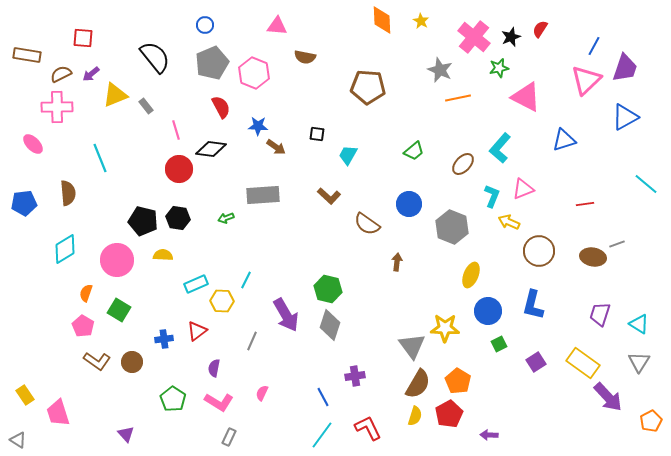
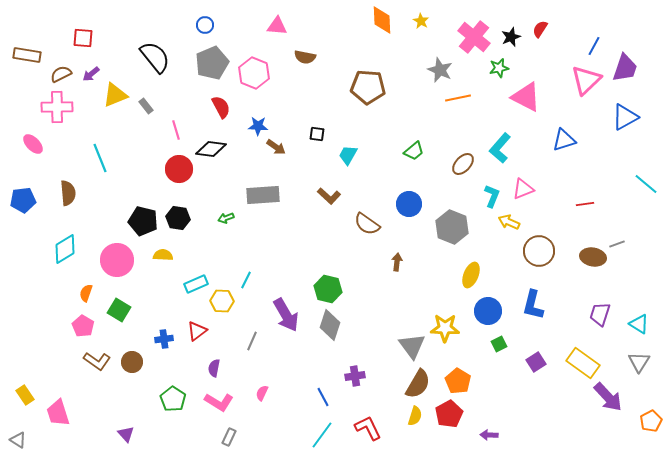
blue pentagon at (24, 203): moved 1 px left, 3 px up
